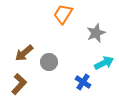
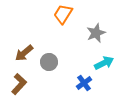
blue cross: moved 1 px right, 1 px down; rotated 21 degrees clockwise
